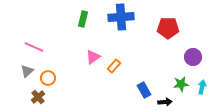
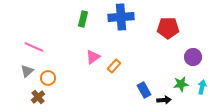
black arrow: moved 1 px left, 2 px up
